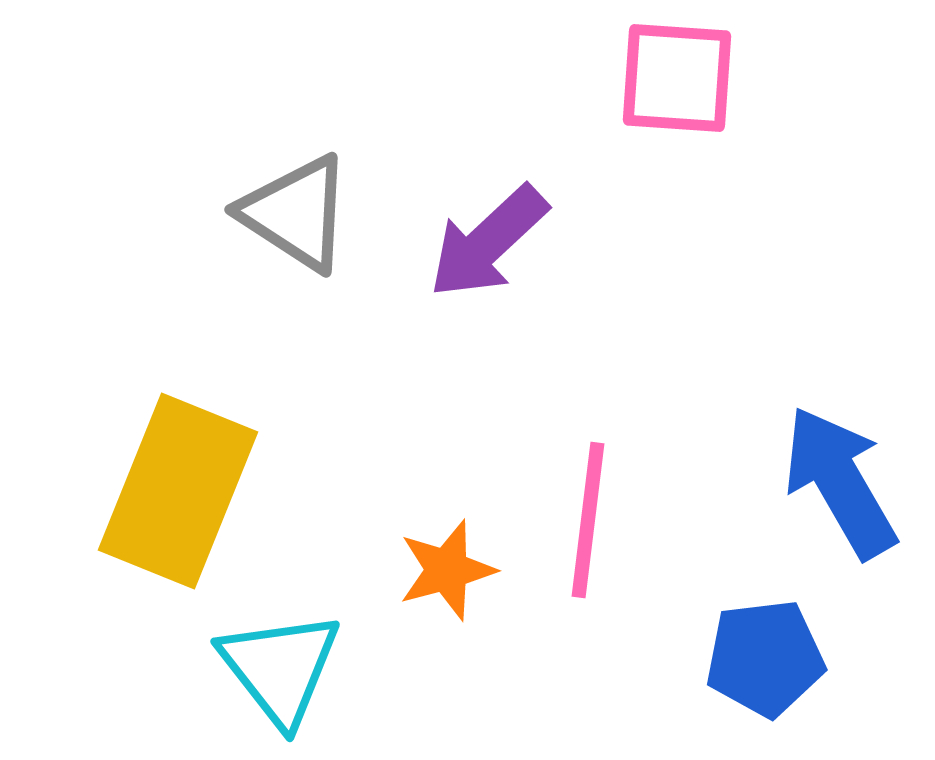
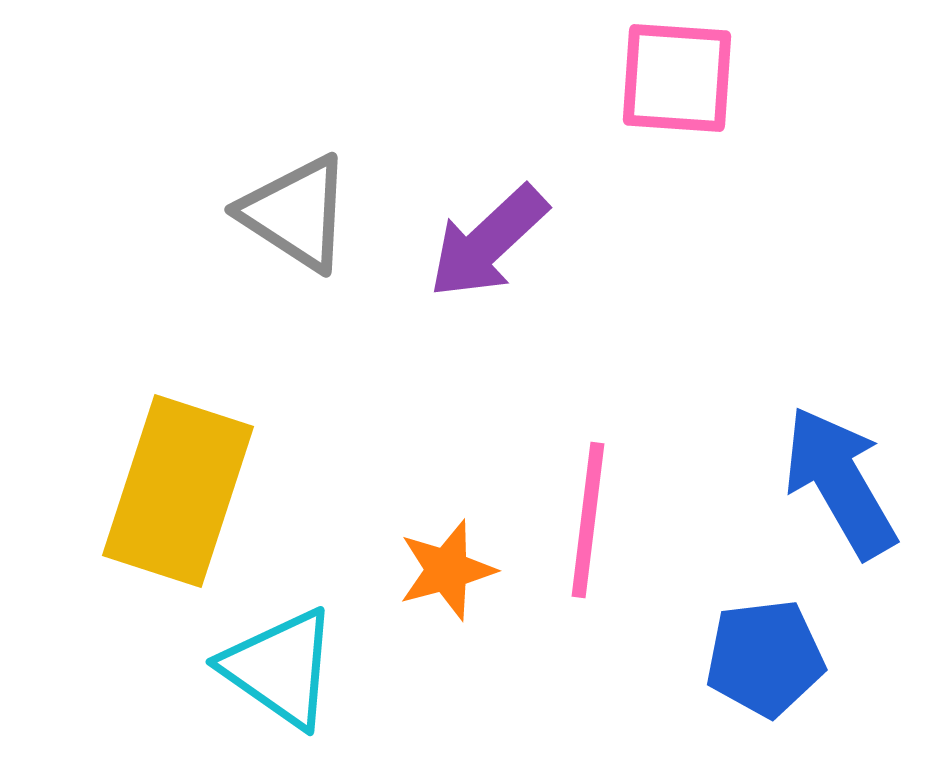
yellow rectangle: rotated 4 degrees counterclockwise
cyan triangle: rotated 17 degrees counterclockwise
